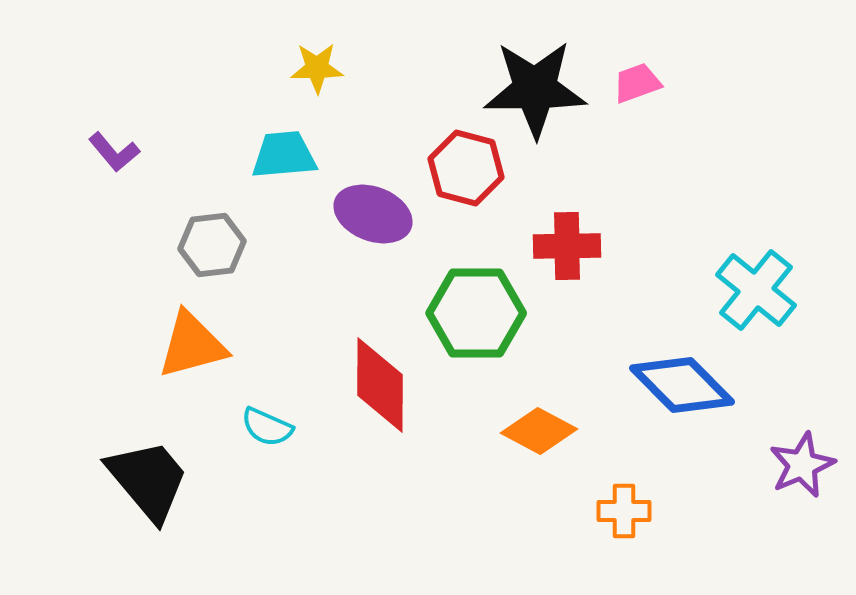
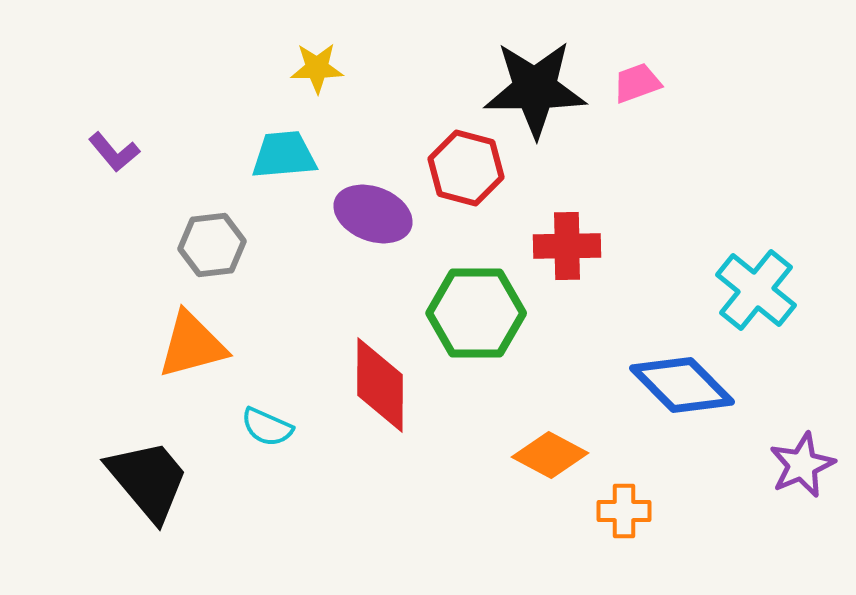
orange diamond: moved 11 px right, 24 px down
